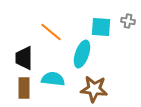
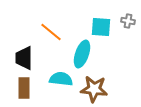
cyan semicircle: moved 8 px right
